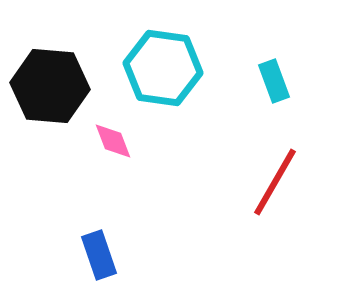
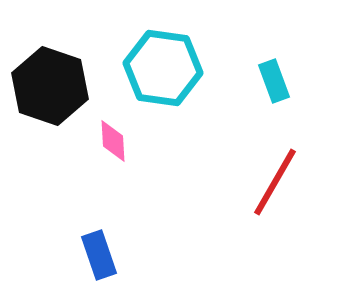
black hexagon: rotated 14 degrees clockwise
pink diamond: rotated 18 degrees clockwise
